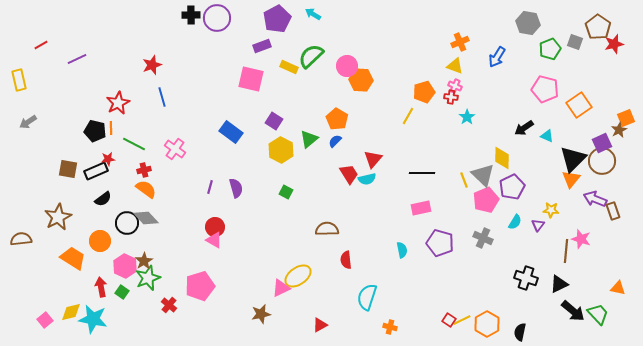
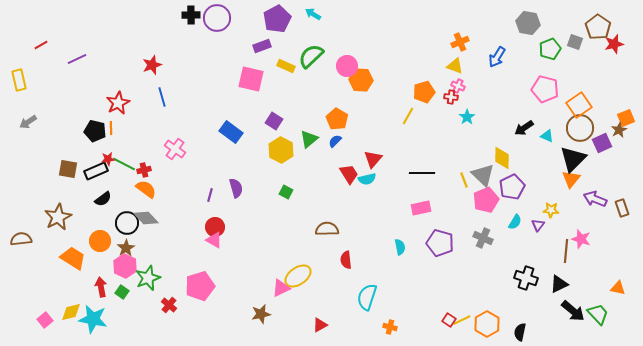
yellow rectangle at (289, 67): moved 3 px left, 1 px up
pink cross at (455, 86): moved 3 px right
green line at (134, 144): moved 10 px left, 20 px down
brown circle at (602, 161): moved 22 px left, 33 px up
purple line at (210, 187): moved 8 px down
brown rectangle at (613, 211): moved 9 px right, 3 px up
cyan semicircle at (402, 250): moved 2 px left, 3 px up
brown star at (144, 261): moved 18 px left, 13 px up
